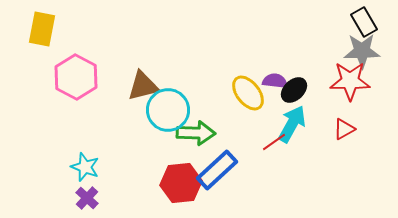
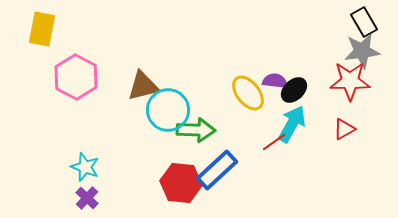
gray star: rotated 6 degrees counterclockwise
green arrow: moved 3 px up
red hexagon: rotated 12 degrees clockwise
